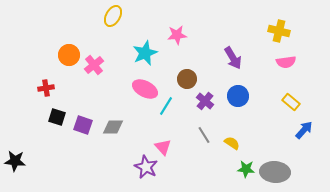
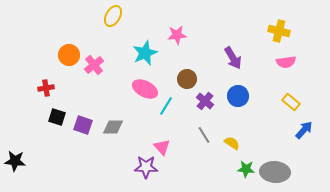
pink triangle: moved 1 px left
purple star: rotated 25 degrees counterclockwise
